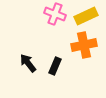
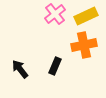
pink cross: rotated 30 degrees clockwise
black arrow: moved 8 px left, 6 px down
